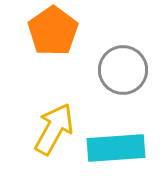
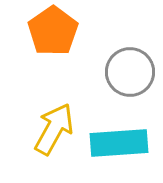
gray circle: moved 7 px right, 2 px down
cyan rectangle: moved 3 px right, 5 px up
